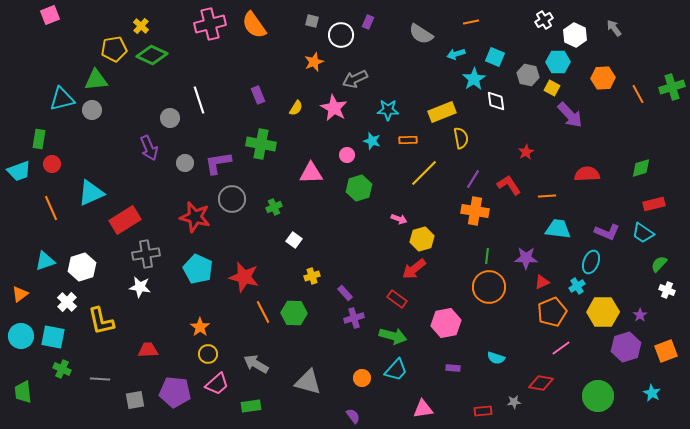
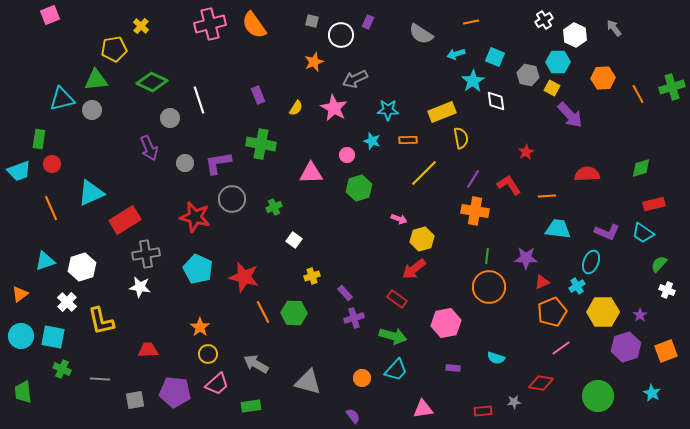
green diamond at (152, 55): moved 27 px down
cyan star at (474, 79): moved 1 px left, 2 px down
